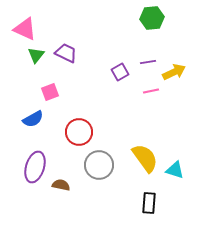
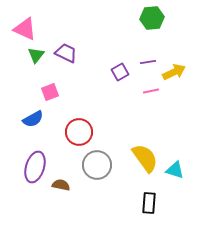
gray circle: moved 2 px left
